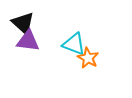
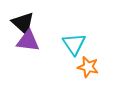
cyan triangle: rotated 35 degrees clockwise
orange star: moved 9 px down; rotated 15 degrees counterclockwise
